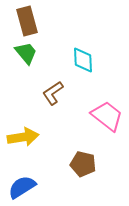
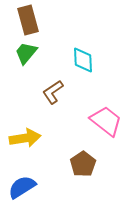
brown rectangle: moved 1 px right, 1 px up
green trapezoid: rotated 100 degrees counterclockwise
brown L-shape: moved 1 px up
pink trapezoid: moved 1 px left, 5 px down
yellow arrow: moved 2 px right, 1 px down
brown pentagon: rotated 25 degrees clockwise
